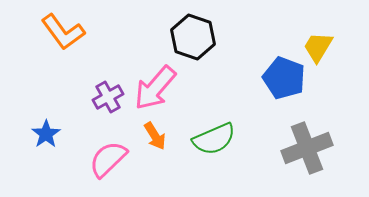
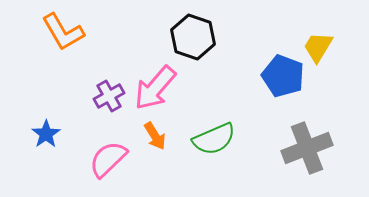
orange L-shape: rotated 6 degrees clockwise
blue pentagon: moved 1 px left, 2 px up
purple cross: moved 1 px right, 1 px up
